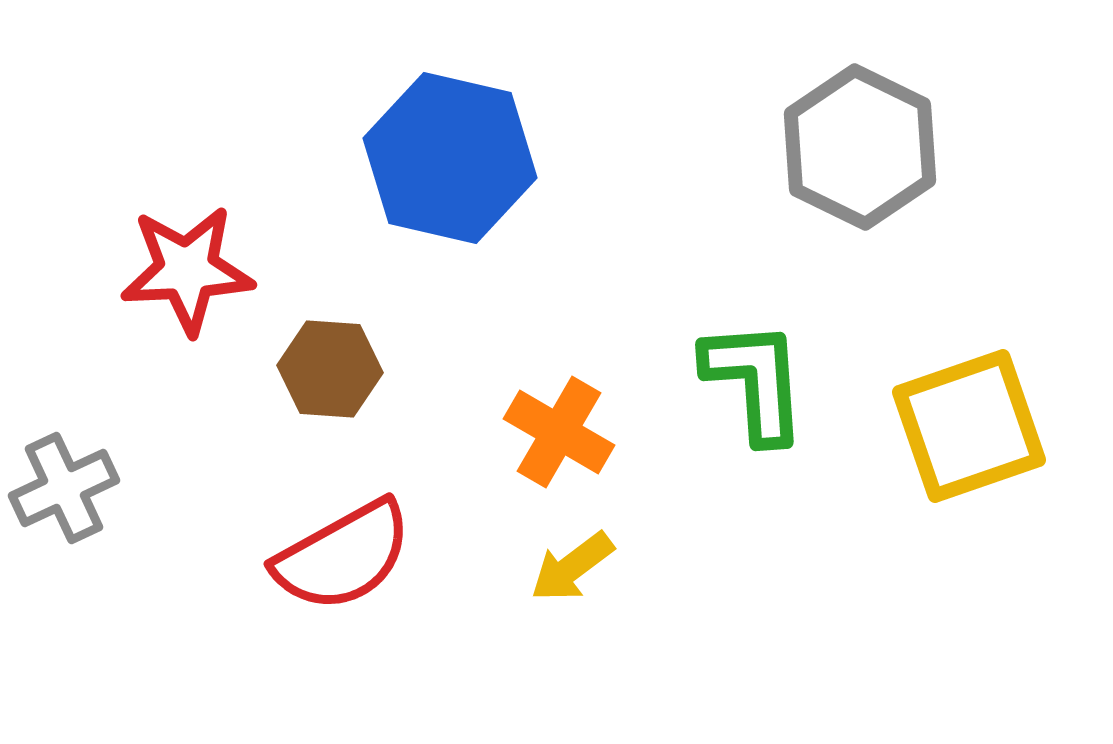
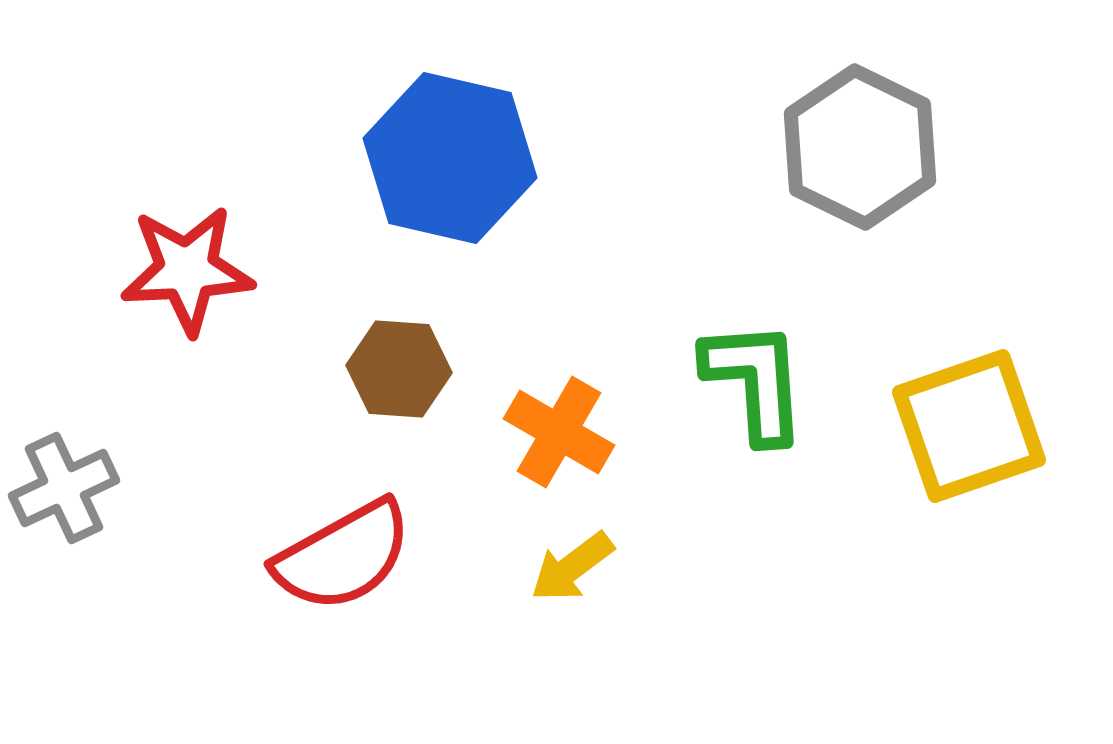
brown hexagon: moved 69 px right
